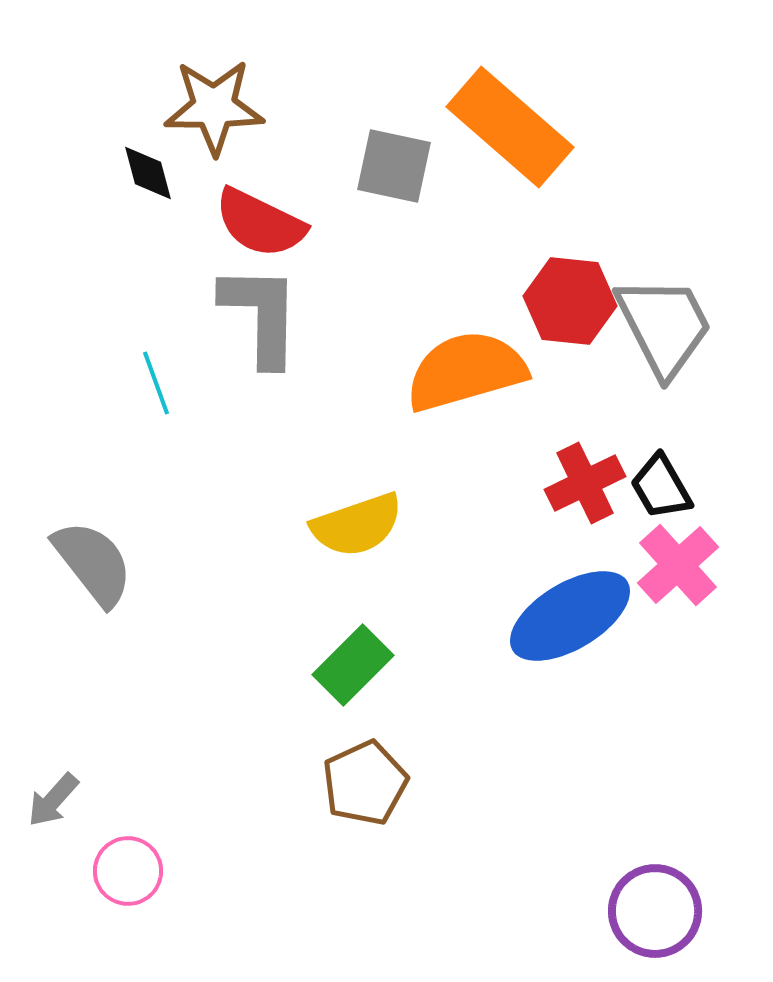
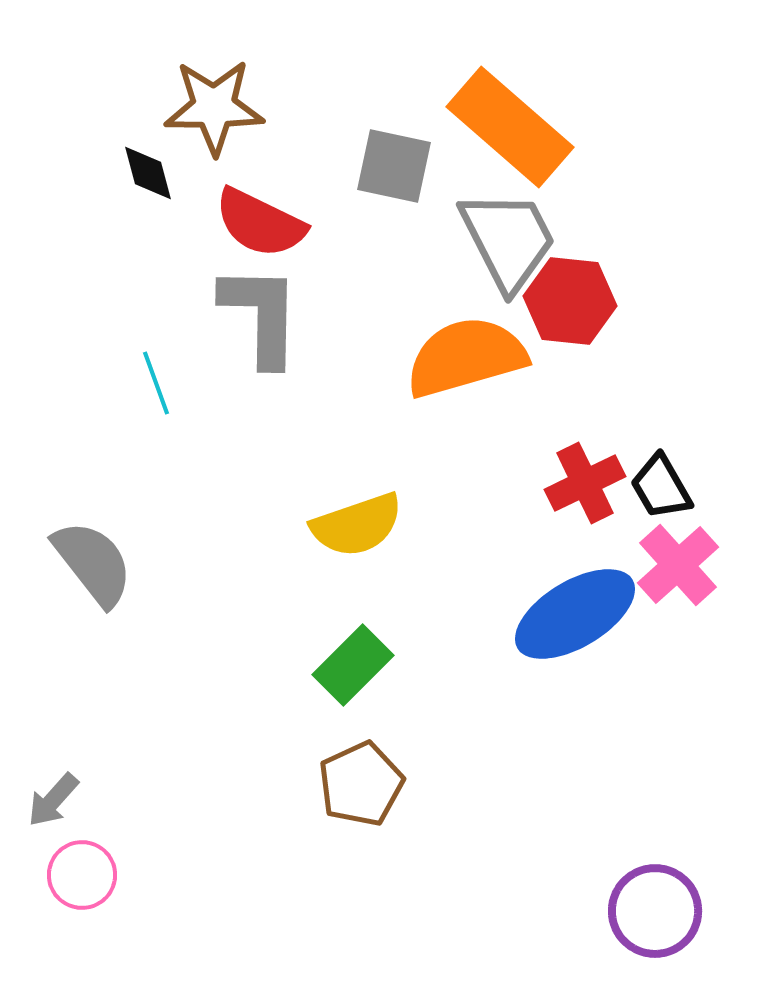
gray trapezoid: moved 156 px left, 86 px up
orange semicircle: moved 14 px up
blue ellipse: moved 5 px right, 2 px up
brown pentagon: moved 4 px left, 1 px down
pink circle: moved 46 px left, 4 px down
